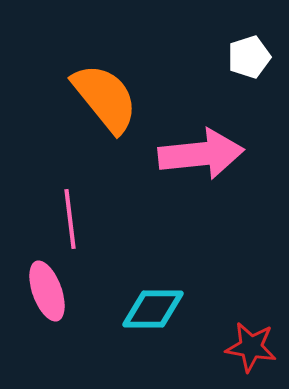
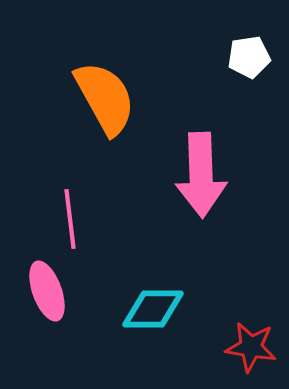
white pentagon: rotated 9 degrees clockwise
orange semicircle: rotated 10 degrees clockwise
pink arrow: moved 21 px down; rotated 94 degrees clockwise
